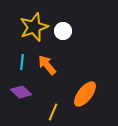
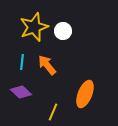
orange ellipse: rotated 16 degrees counterclockwise
